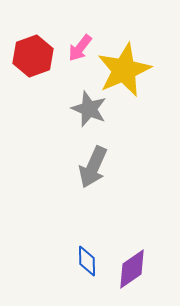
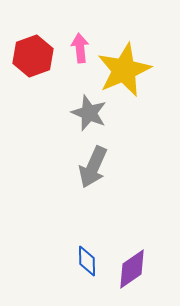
pink arrow: rotated 136 degrees clockwise
gray star: moved 4 px down
